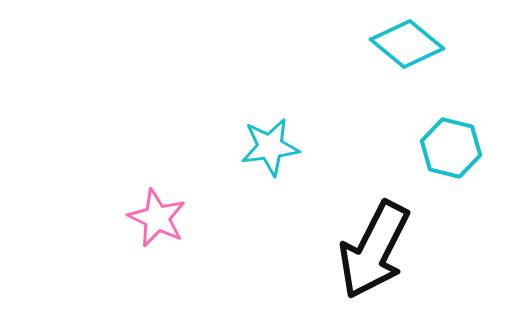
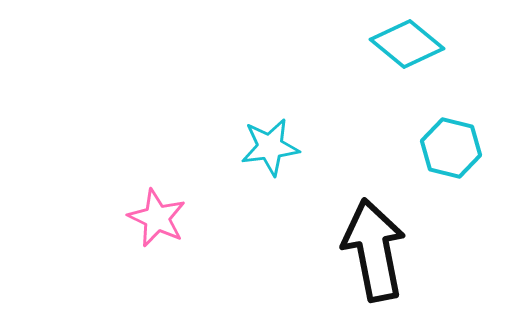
black arrow: rotated 142 degrees clockwise
